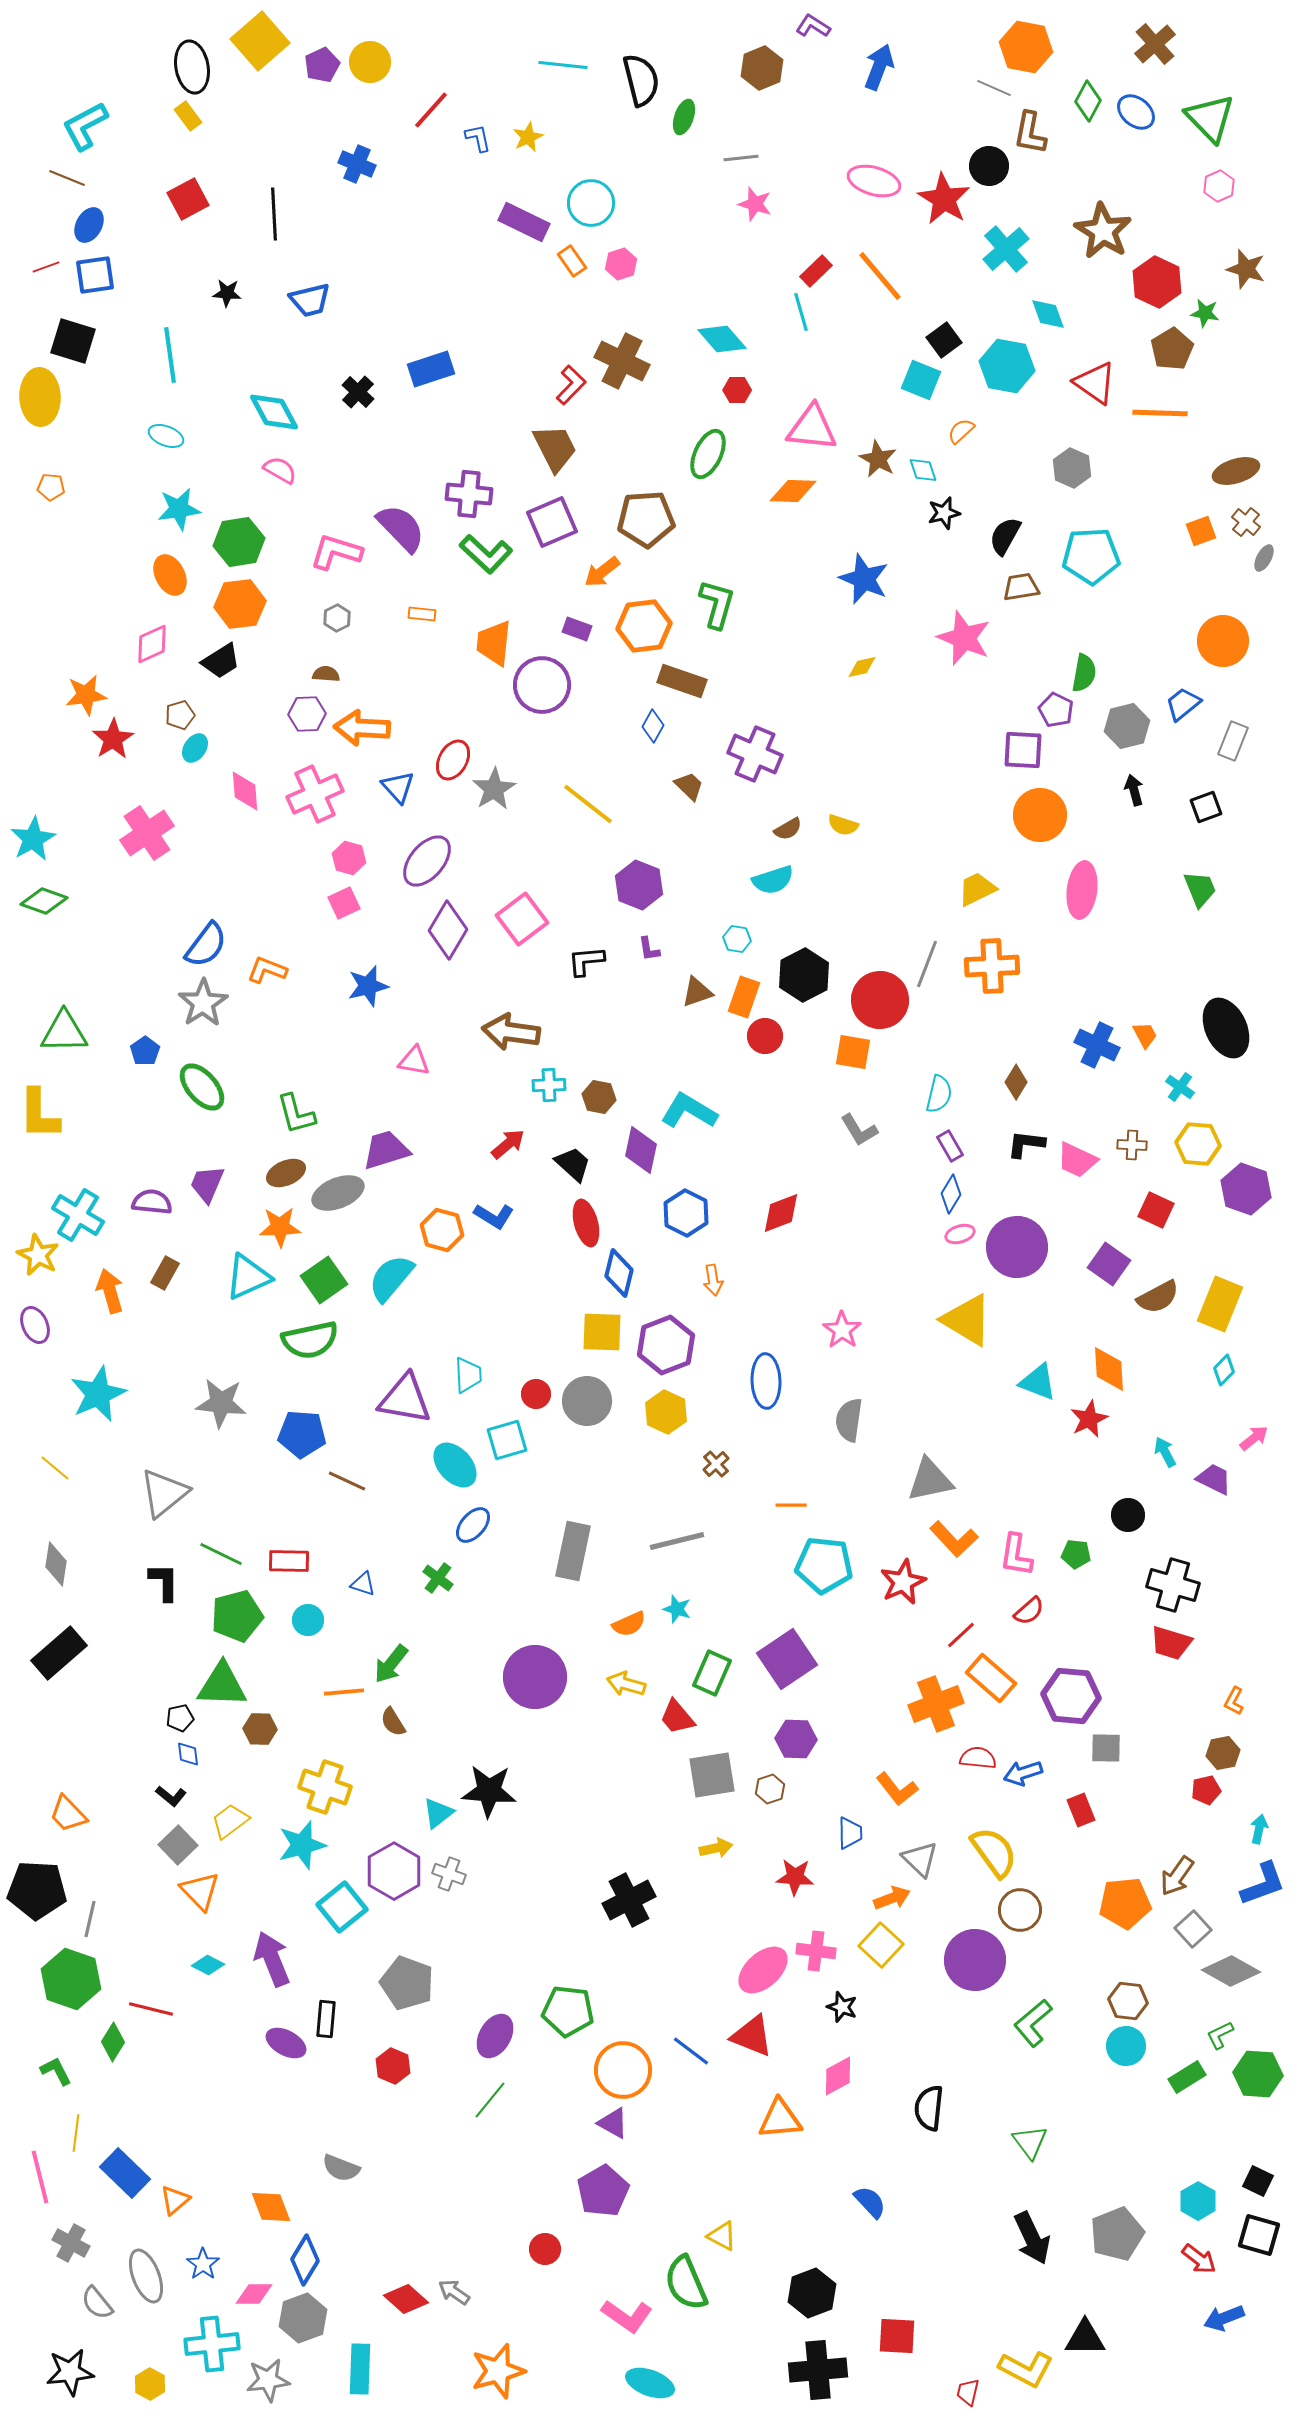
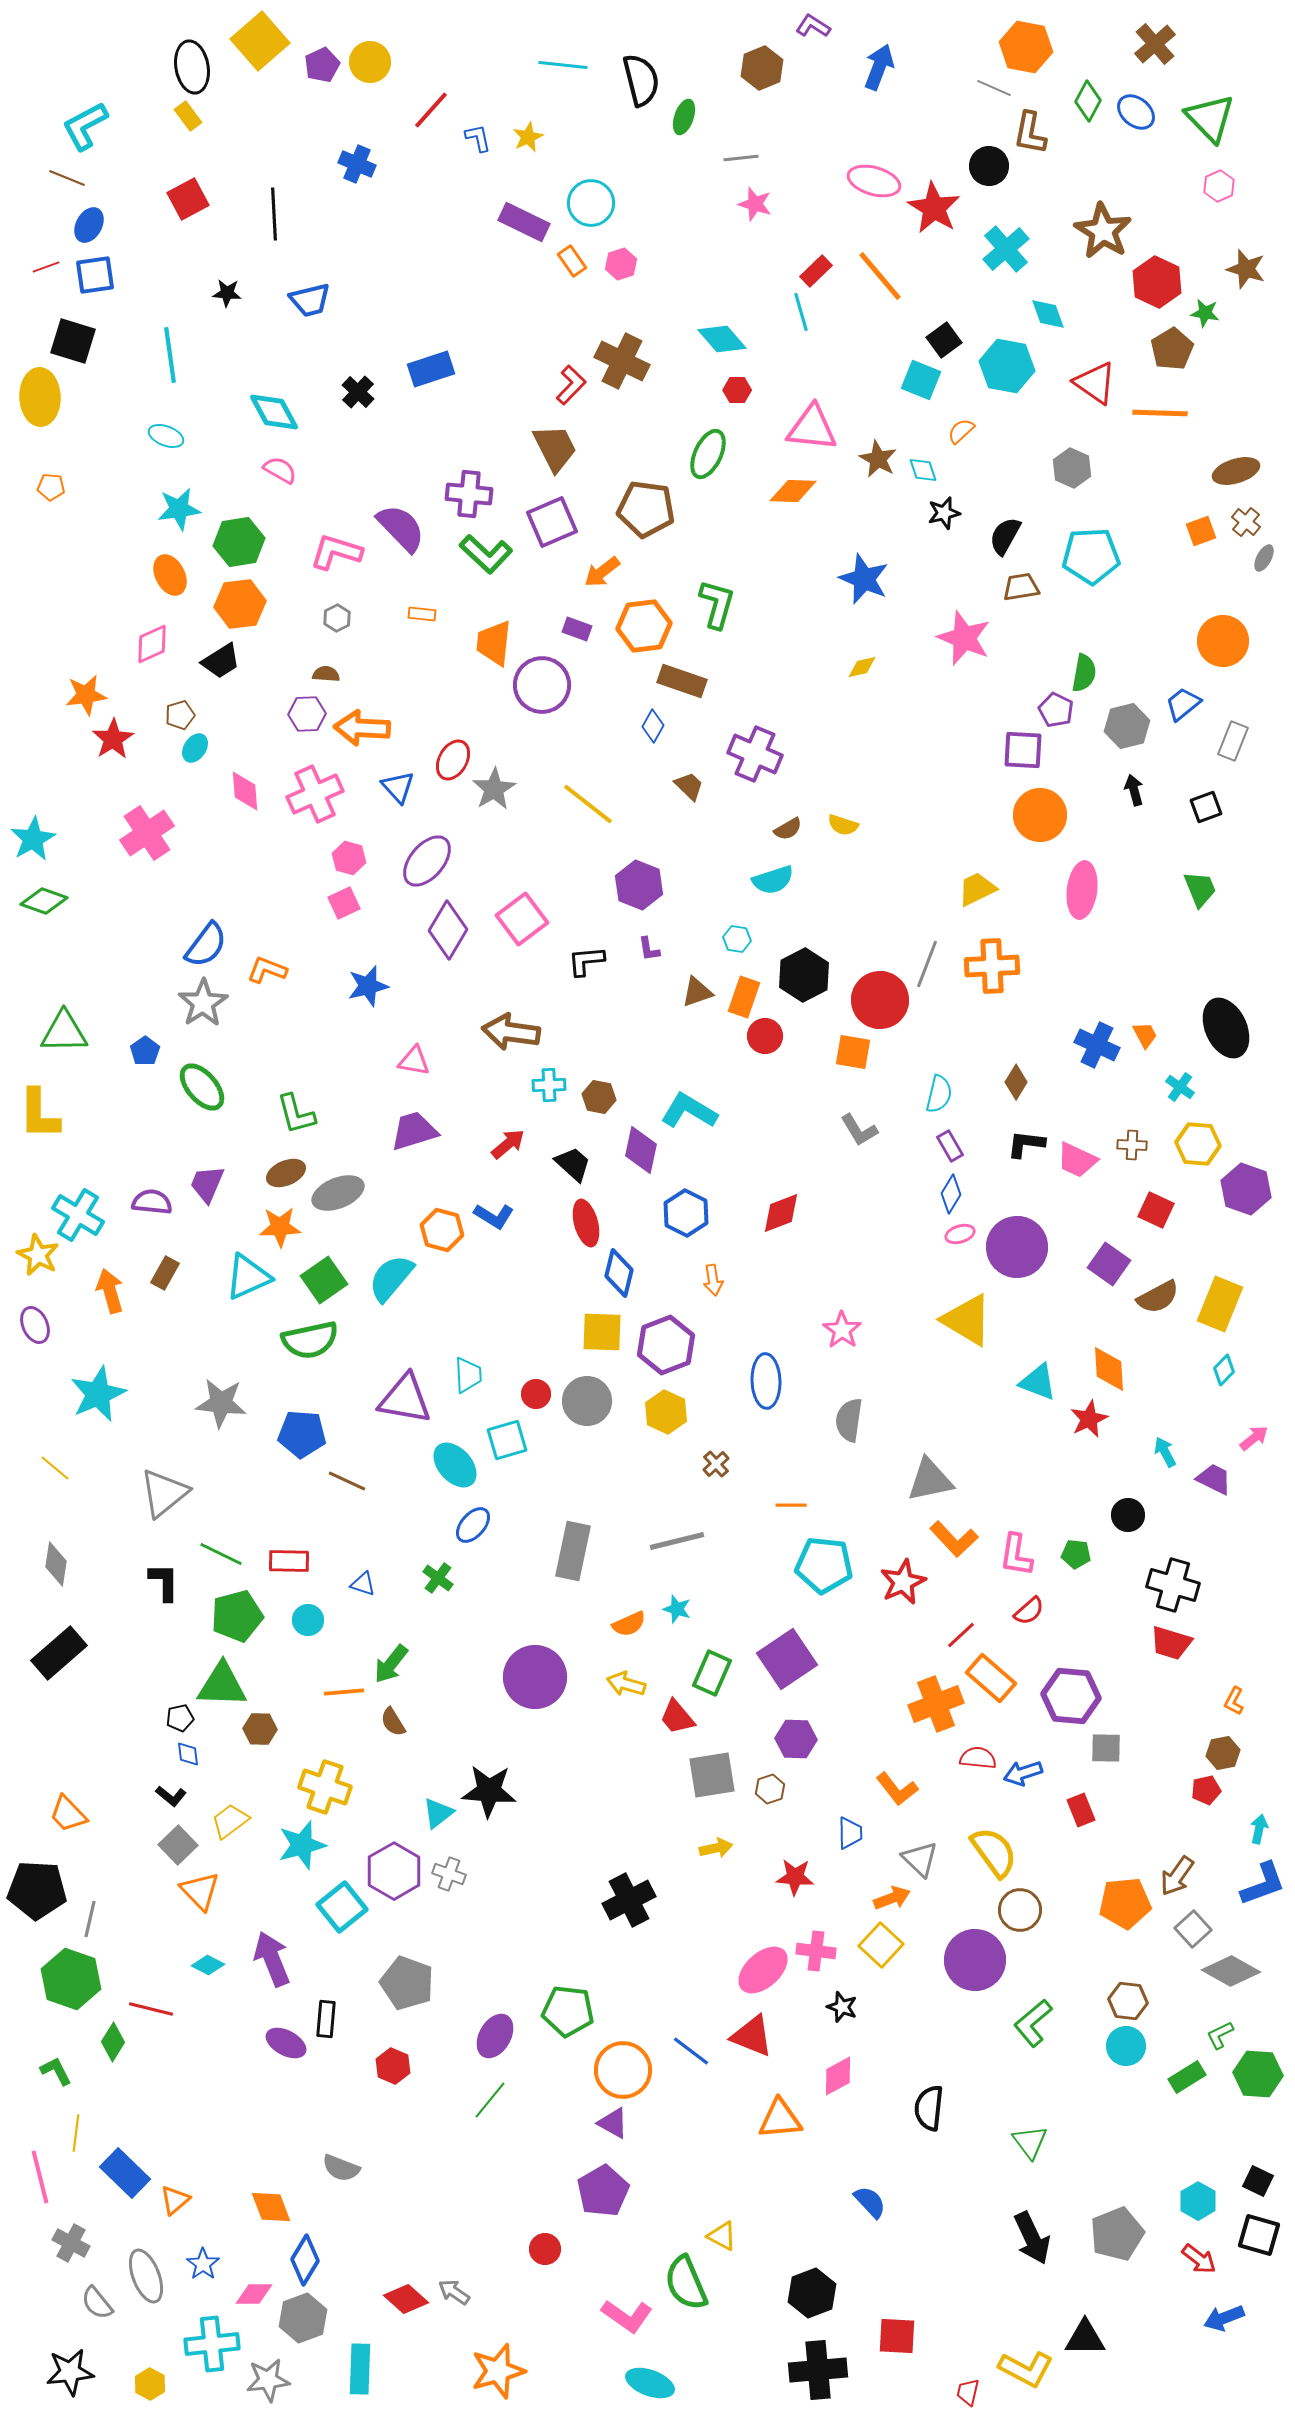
red star at (944, 199): moved 10 px left, 9 px down
brown pentagon at (646, 519): moved 10 px up; rotated 12 degrees clockwise
purple trapezoid at (386, 1150): moved 28 px right, 19 px up
